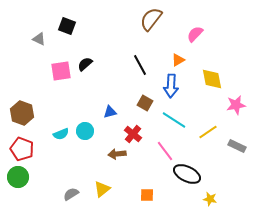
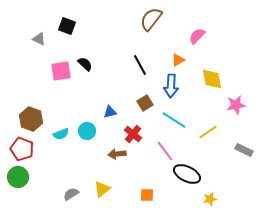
pink semicircle: moved 2 px right, 2 px down
black semicircle: rotated 84 degrees clockwise
brown square: rotated 28 degrees clockwise
brown hexagon: moved 9 px right, 6 px down
cyan circle: moved 2 px right
gray rectangle: moved 7 px right, 4 px down
yellow star: rotated 24 degrees counterclockwise
